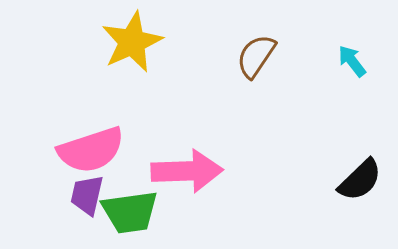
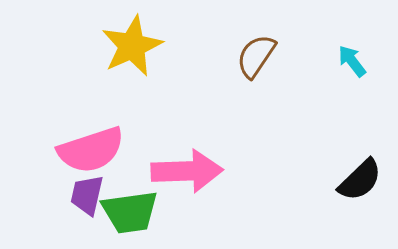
yellow star: moved 4 px down
